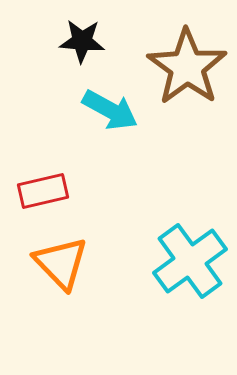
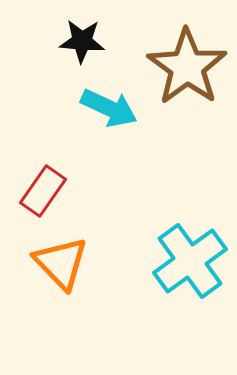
cyan arrow: moved 1 px left, 2 px up; rotated 4 degrees counterclockwise
red rectangle: rotated 42 degrees counterclockwise
